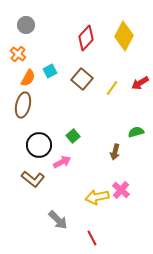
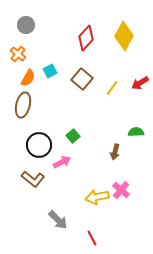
green semicircle: rotated 14 degrees clockwise
